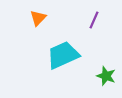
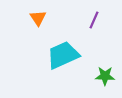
orange triangle: rotated 18 degrees counterclockwise
green star: moved 1 px left; rotated 18 degrees counterclockwise
